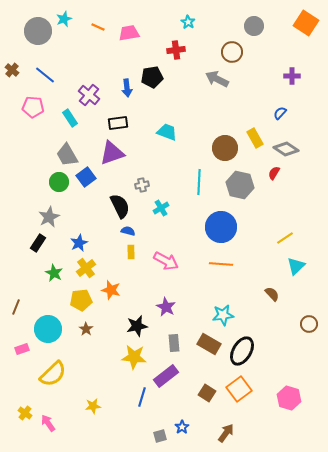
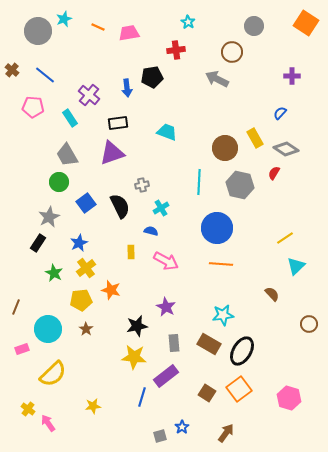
blue square at (86, 177): moved 26 px down
blue circle at (221, 227): moved 4 px left, 1 px down
blue semicircle at (128, 231): moved 23 px right
yellow cross at (25, 413): moved 3 px right, 4 px up
